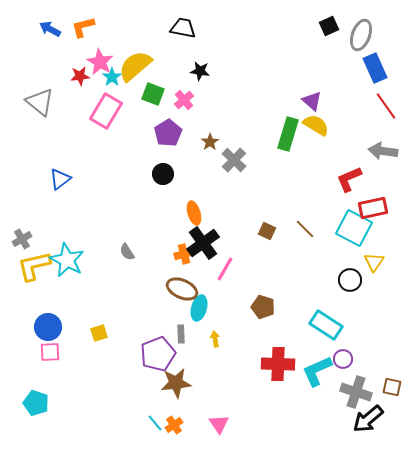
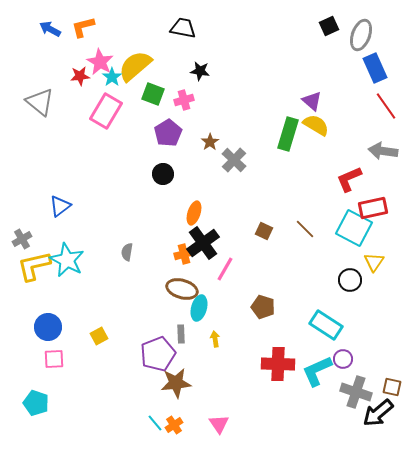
pink cross at (184, 100): rotated 24 degrees clockwise
blue triangle at (60, 179): moved 27 px down
orange ellipse at (194, 213): rotated 35 degrees clockwise
brown square at (267, 231): moved 3 px left
gray semicircle at (127, 252): rotated 42 degrees clockwise
brown ellipse at (182, 289): rotated 8 degrees counterclockwise
yellow square at (99, 333): moved 3 px down; rotated 12 degrees counterclockwise
pink square at (50, 352): moved 4 px right, 7 px down
black arrow at (368, 419): moved 10 px right, 6 px up
